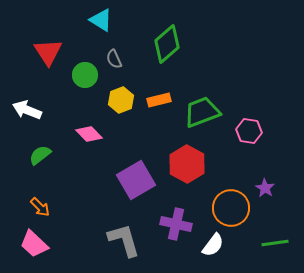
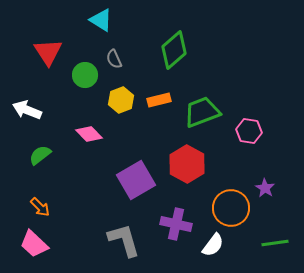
green diamond: moved 7 px right, 6 px down
